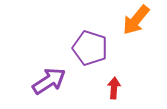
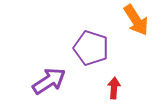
orange arrow: rotated 72 degrees counterclockwise
purple pentagon: moved 1 px right
